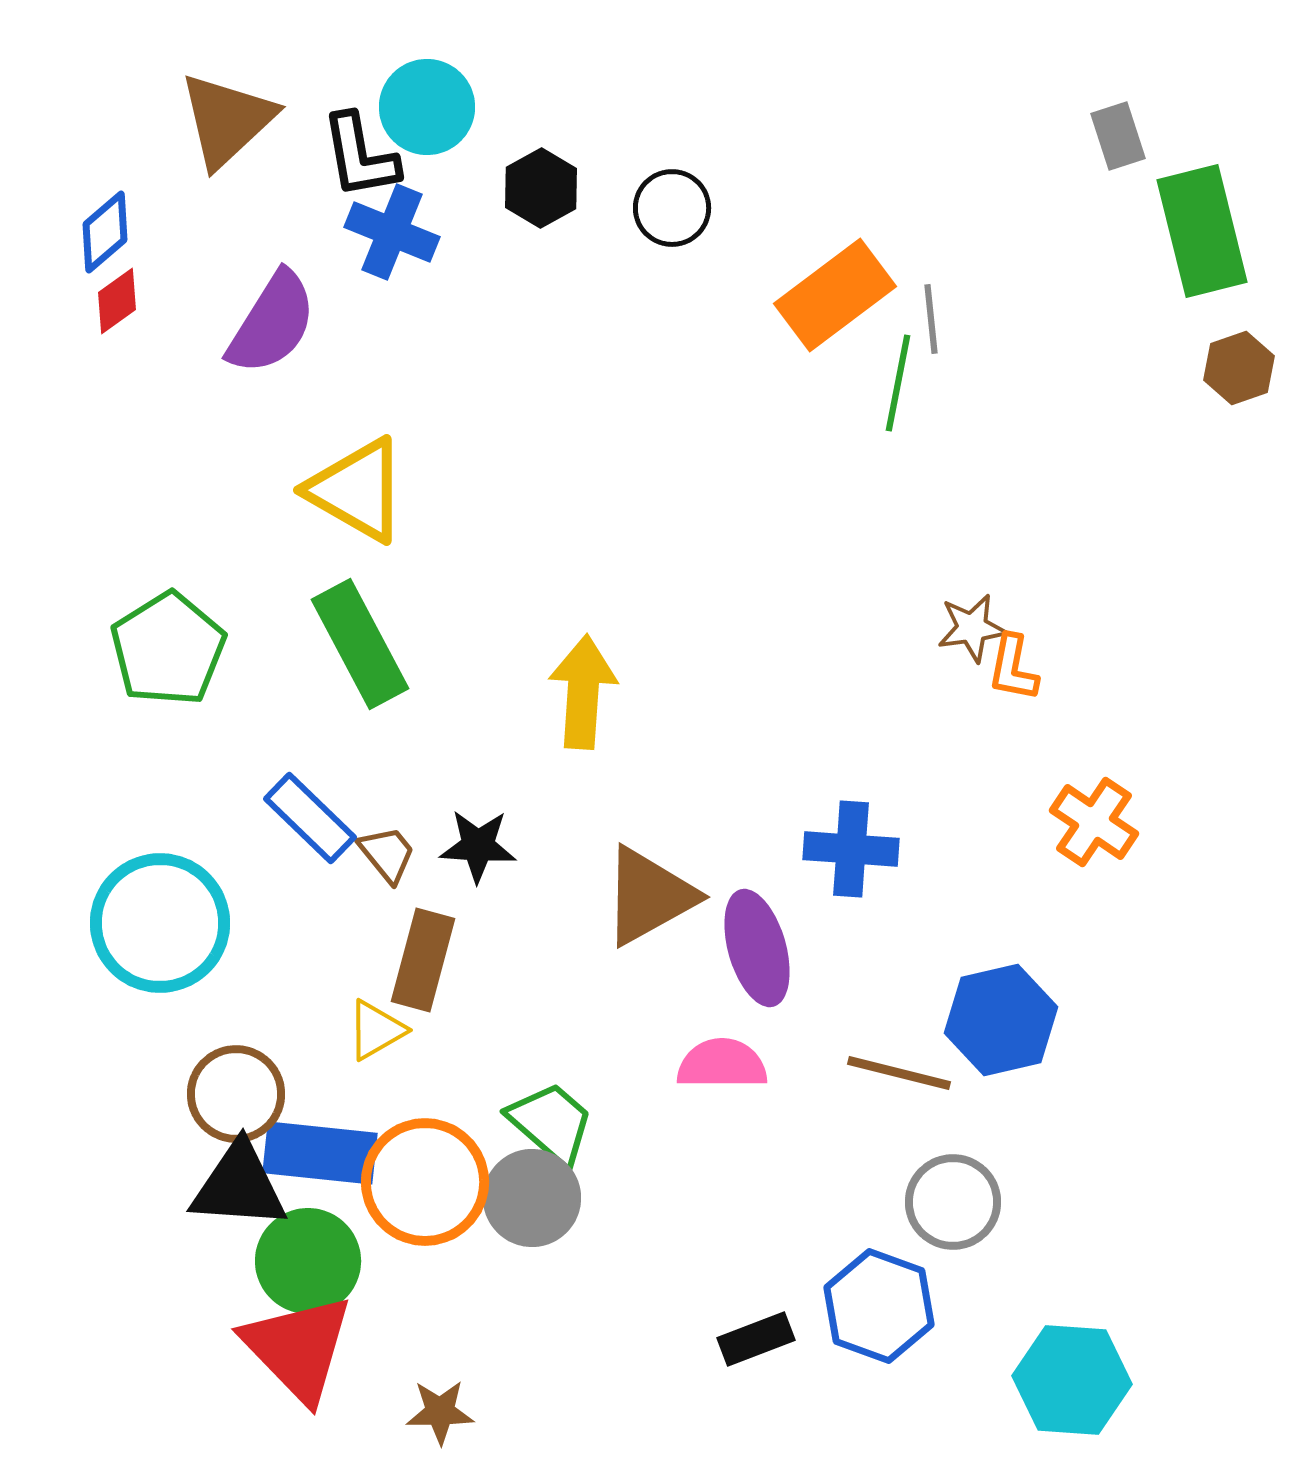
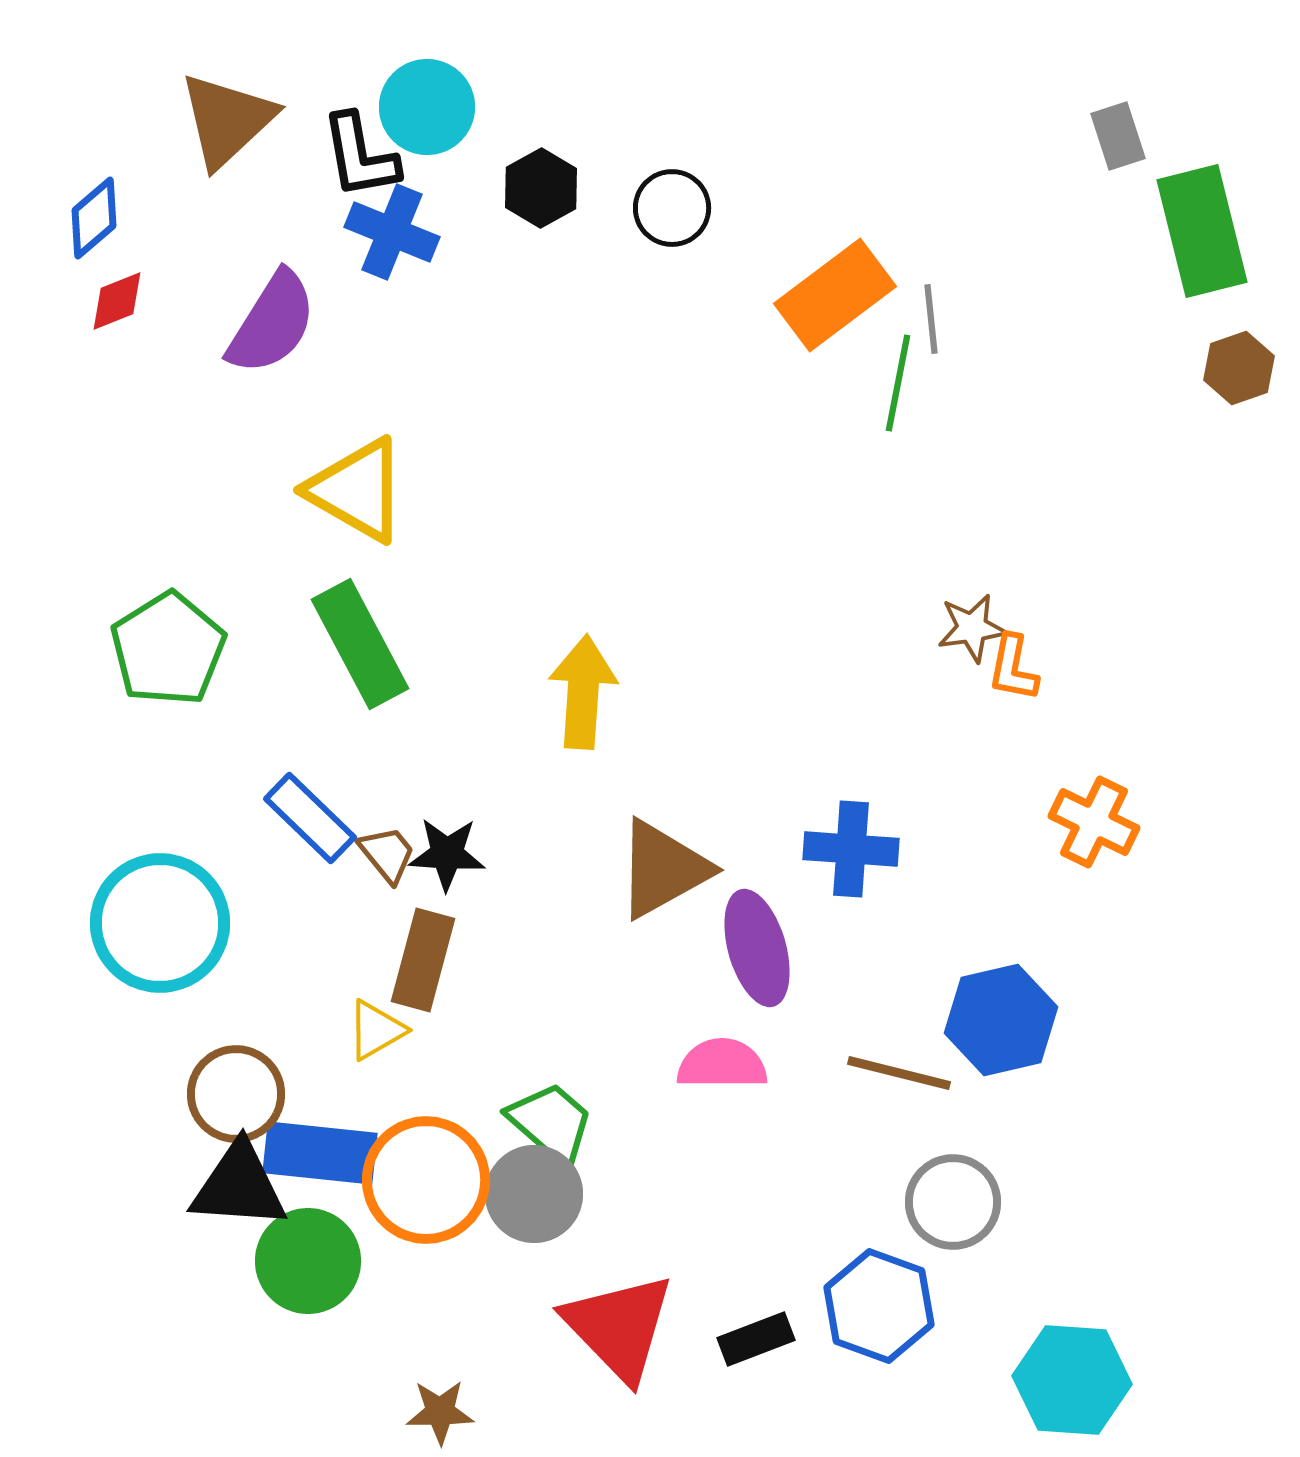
blue diamond at (105, 232): moved 11 px left, 14 px up
red diamond at (117, 301): rotated 14 degrees clockwise
orange cross at (1094, 822): rotated 8 degrees counterclockwise
black star at (478, 846): moved 31 px left, 8 px down
brown triangle at (649, 896): moved 14 px right, 27 px up
orange circle at (425, 1182): moved 1 px right, 2 px up
gray circle at (532, 1198): moved 2 px right, 4 px up
red triangle at (298, 1348): moved 321 px right, 21 px up
